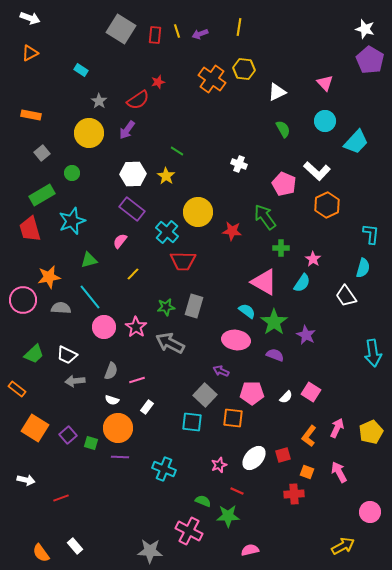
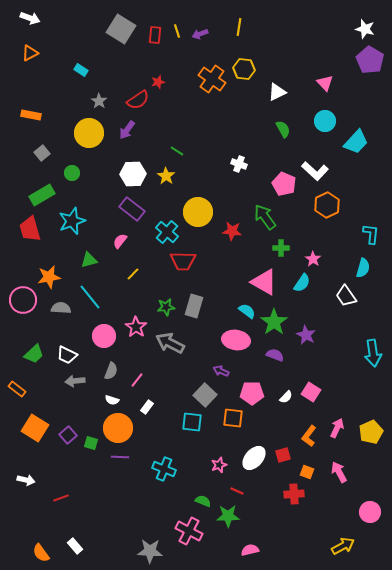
white L-shape at (317, 171): moved 2 px left
pink circle at (104, 327): moved 9 px down
pink line at (137, 380): rotated 35 degrees counterclockwise
